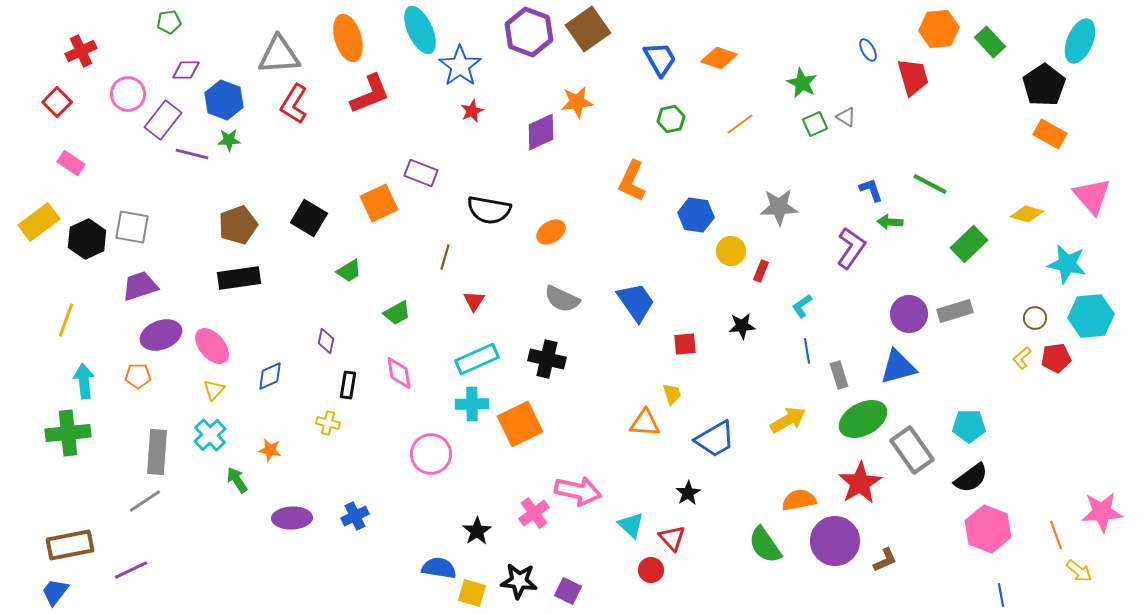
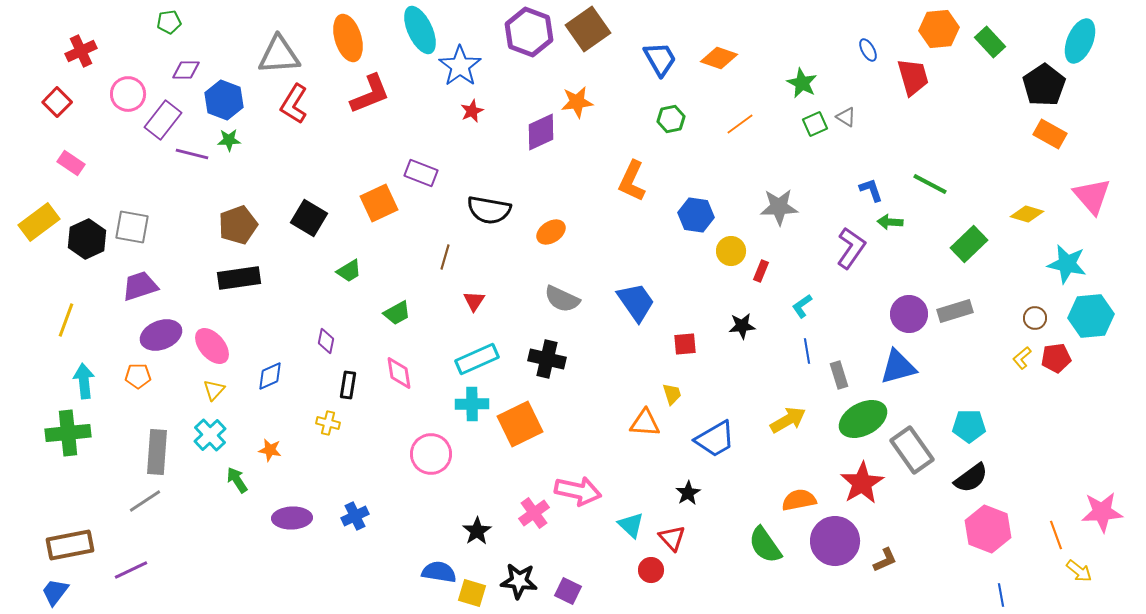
red star at (860, 483): moved 2 px right
blue semicircle at (439, 568): moved 4 px down
